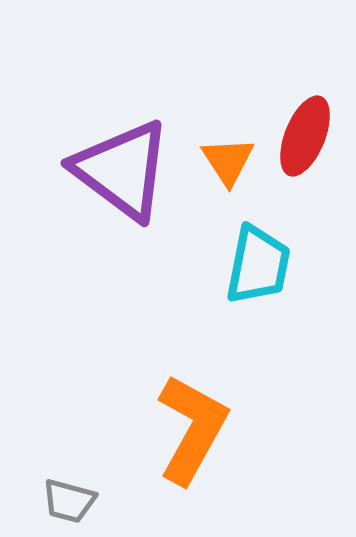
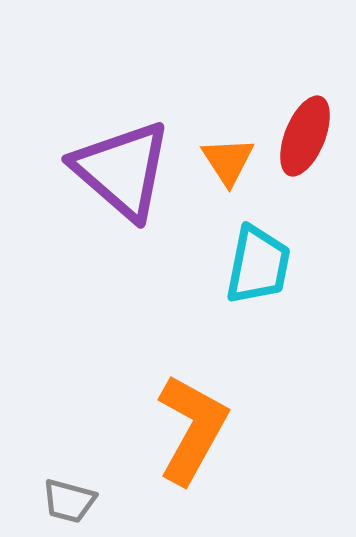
purple triangle: rotated 4 degrees clockwise
